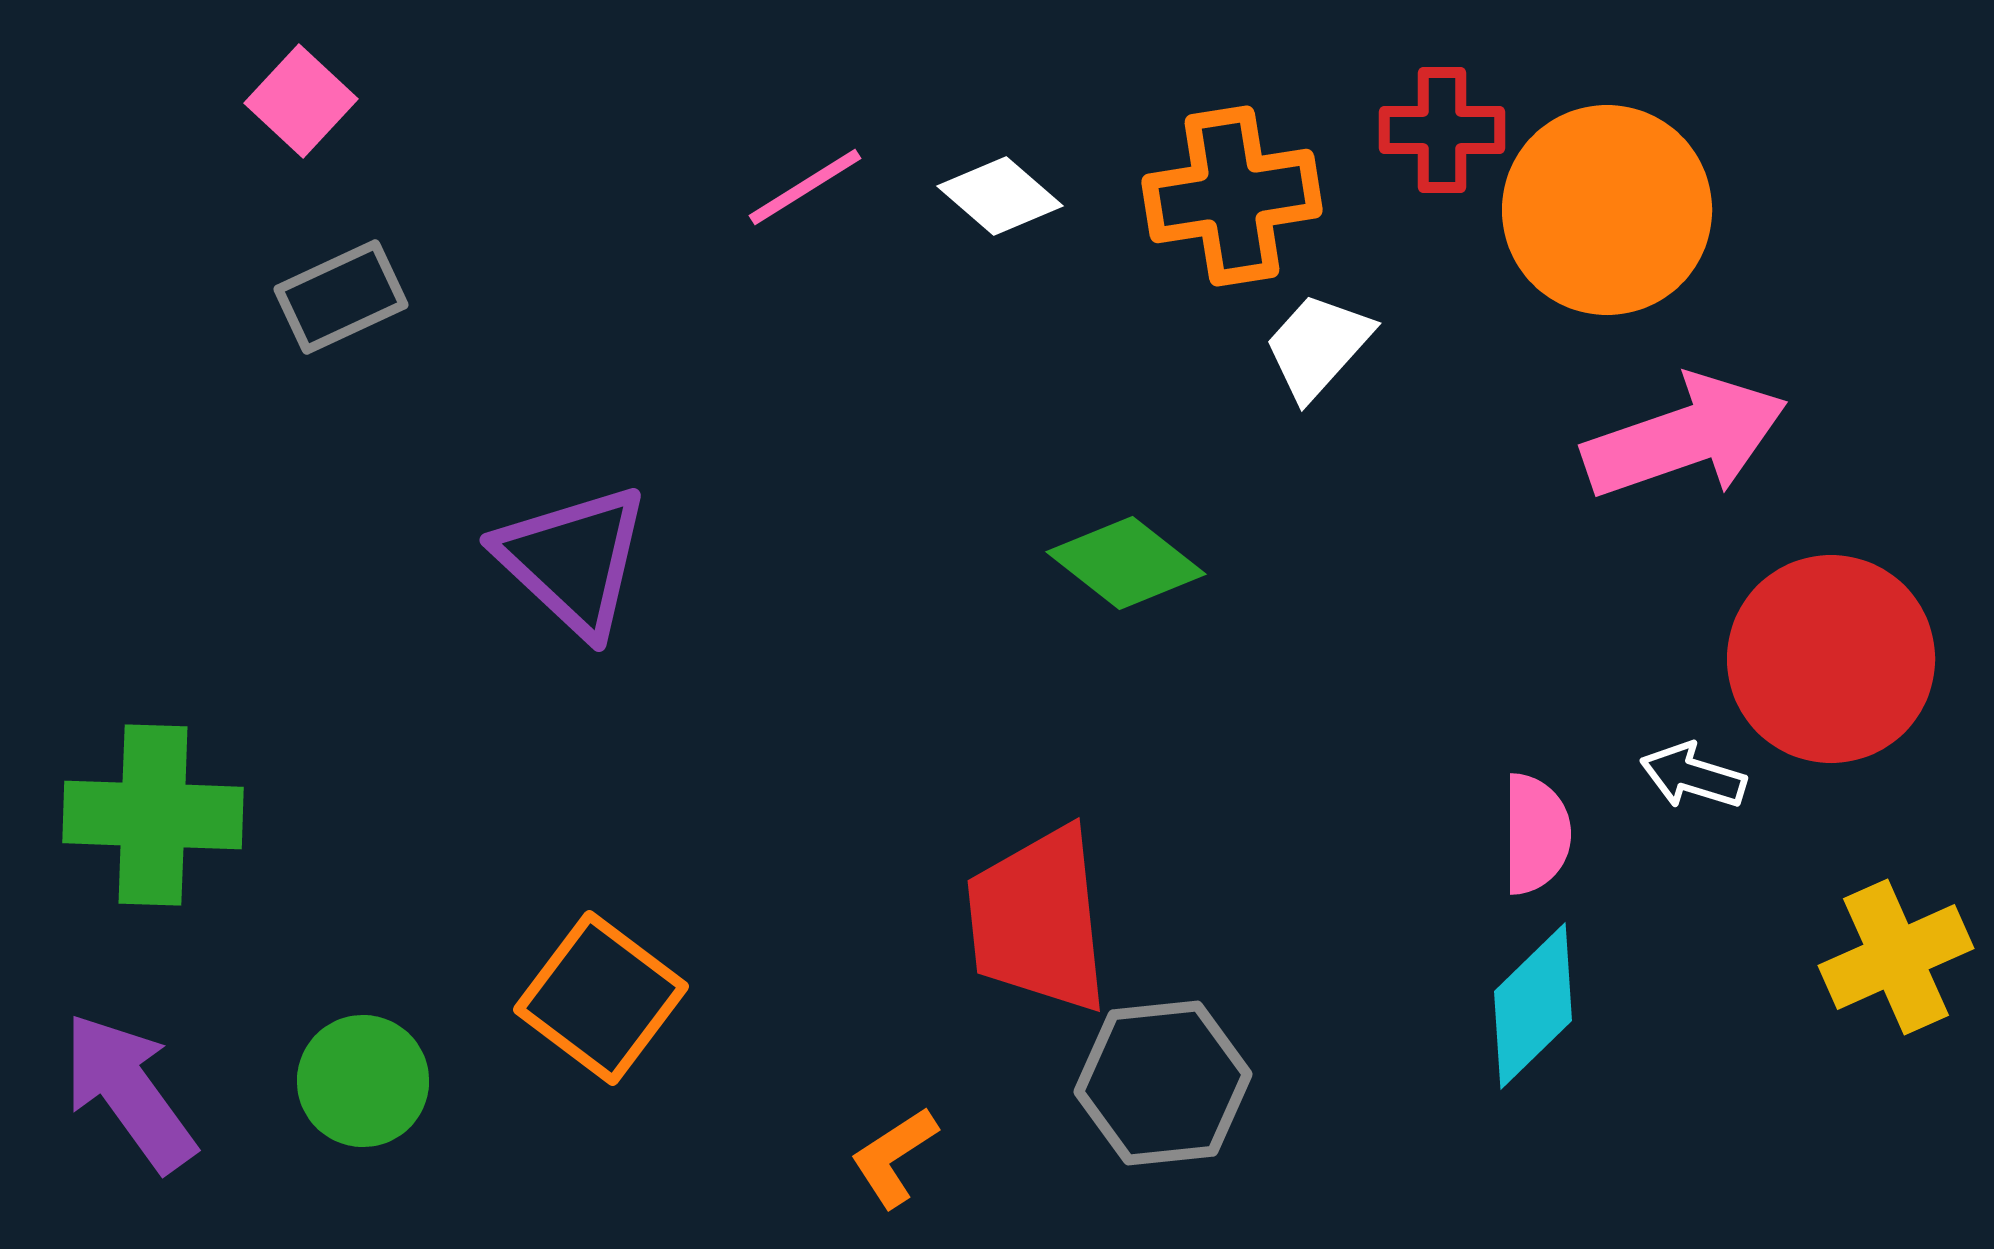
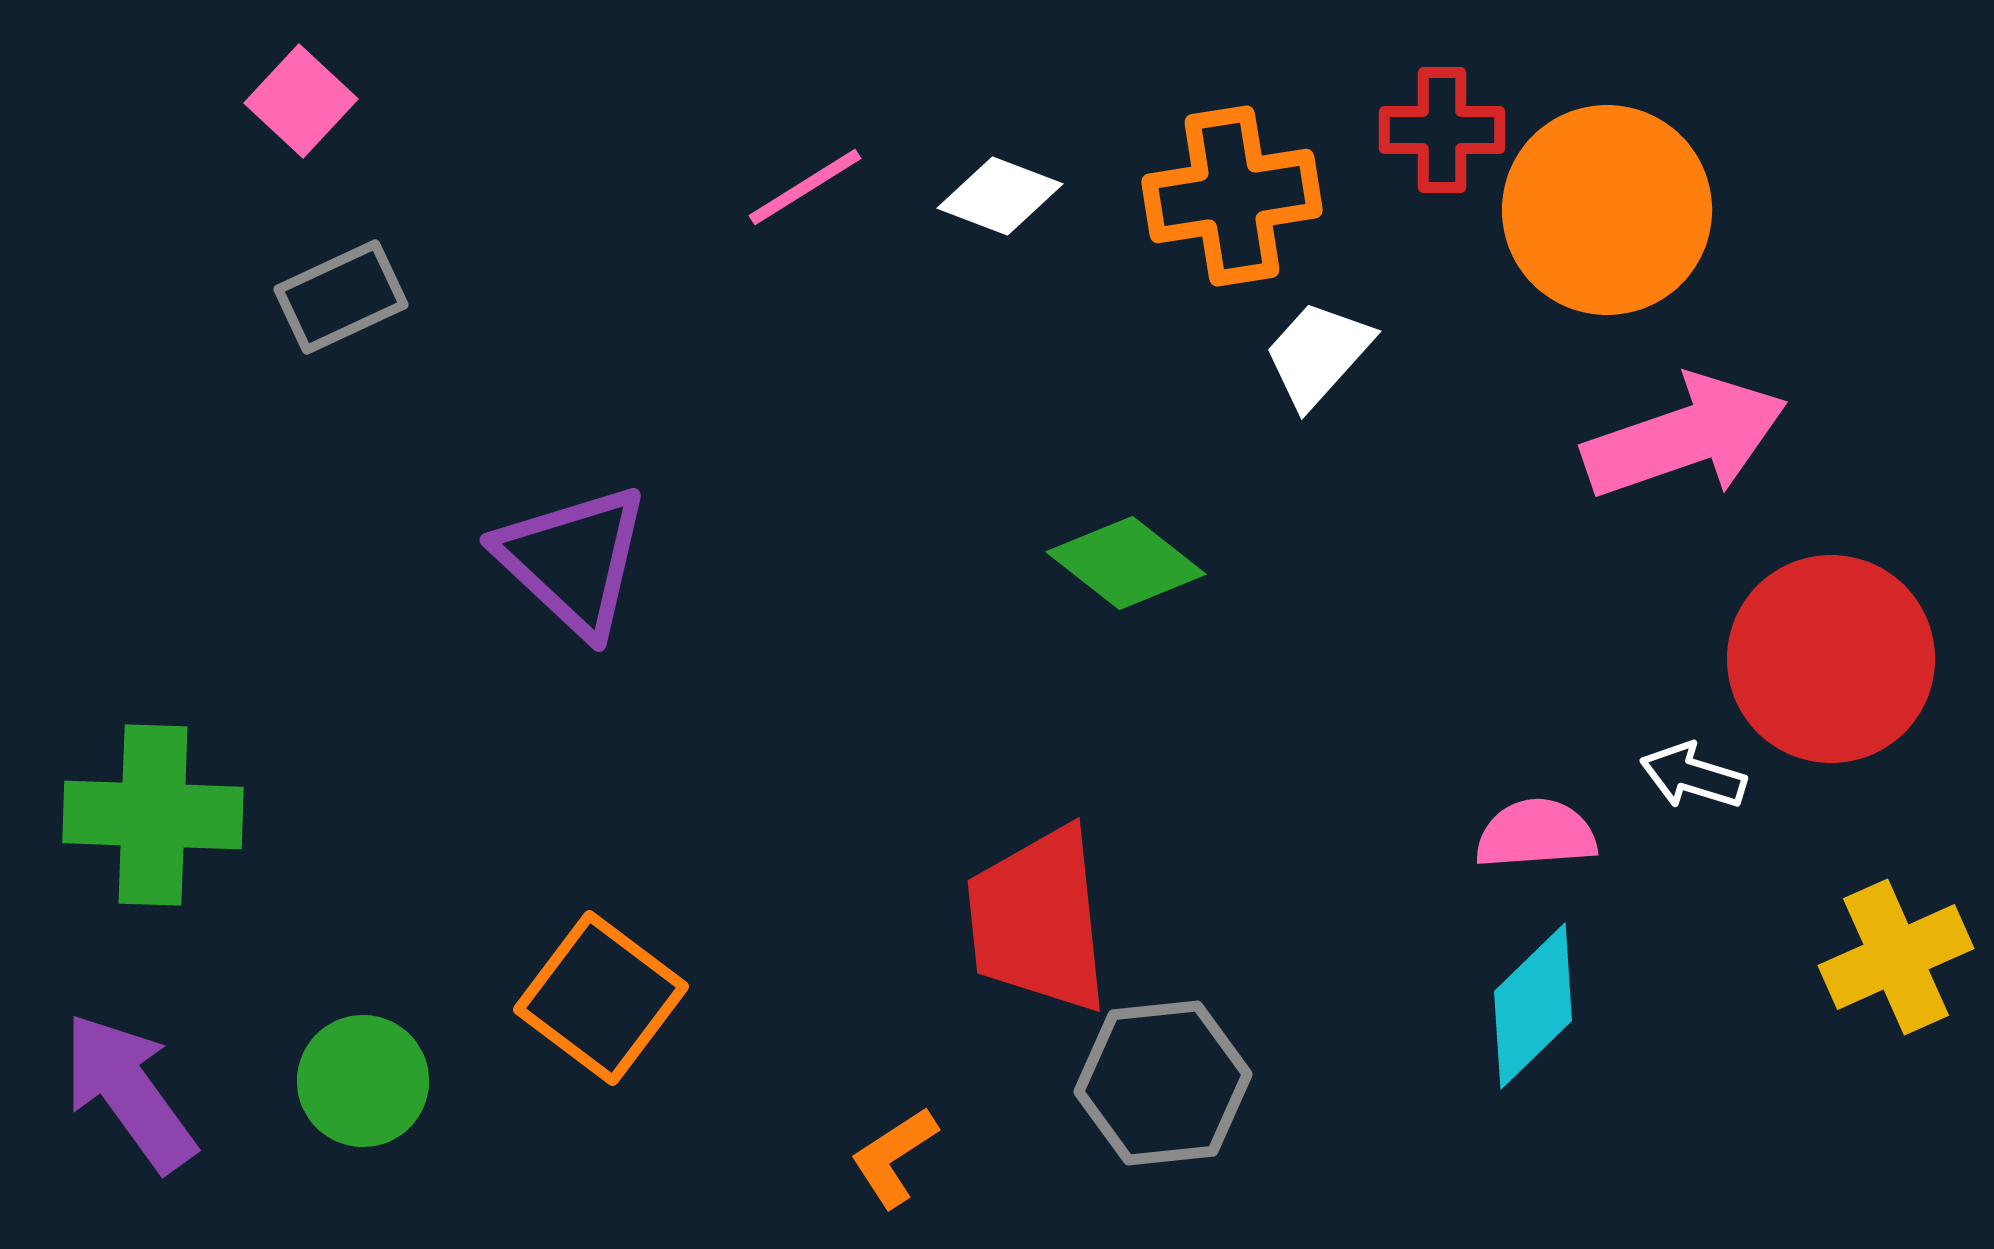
white diamond: rotated 20 degrees counterclockwise
white trapezoid: moved 8 px down
pink semicircle: rotated 94 degrees counterclockwise
